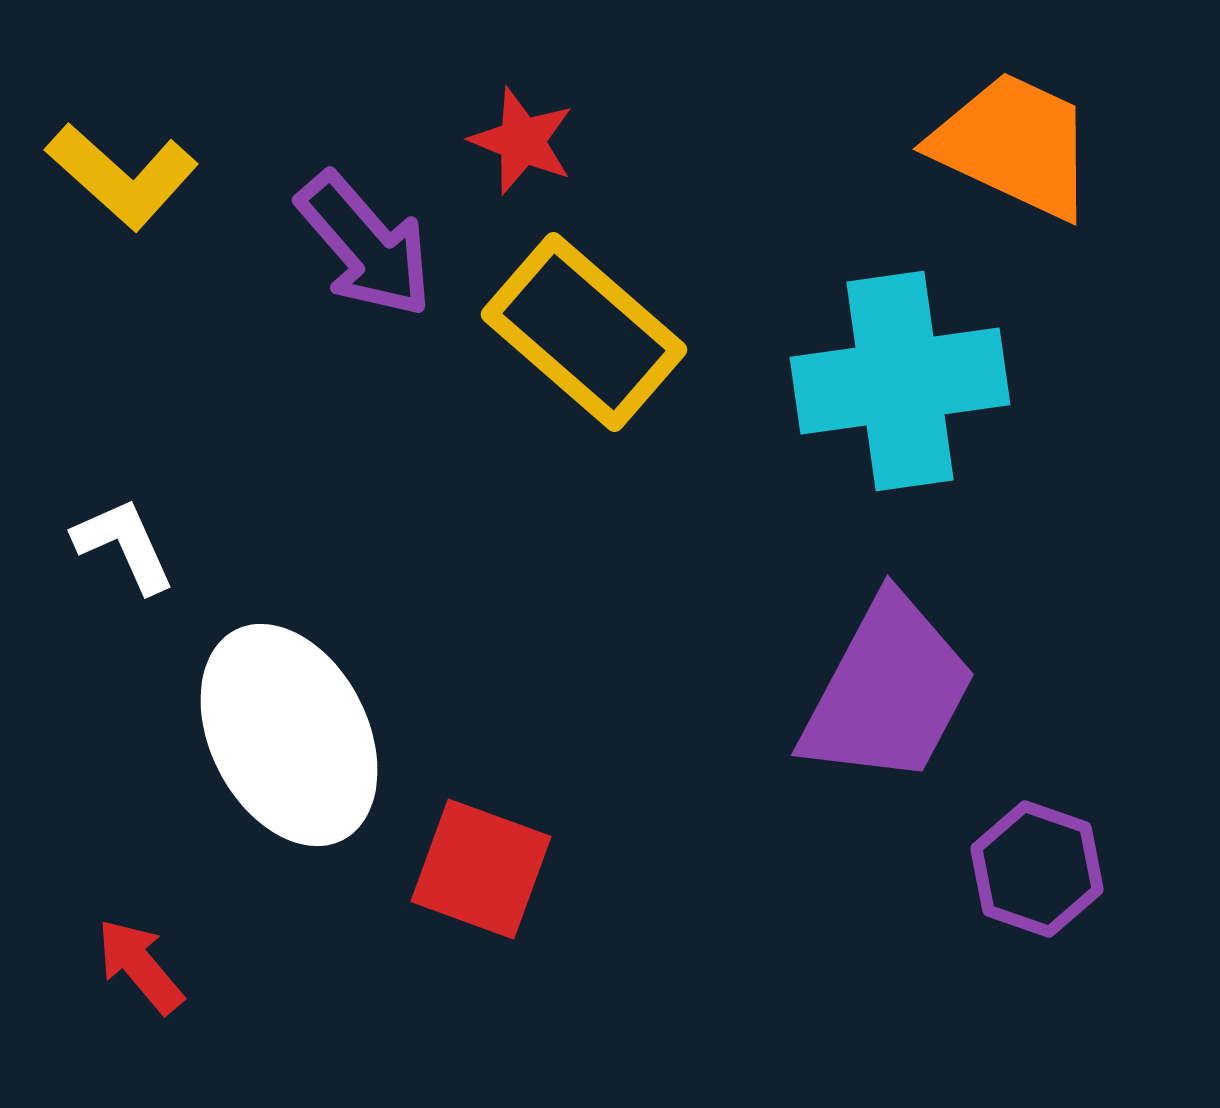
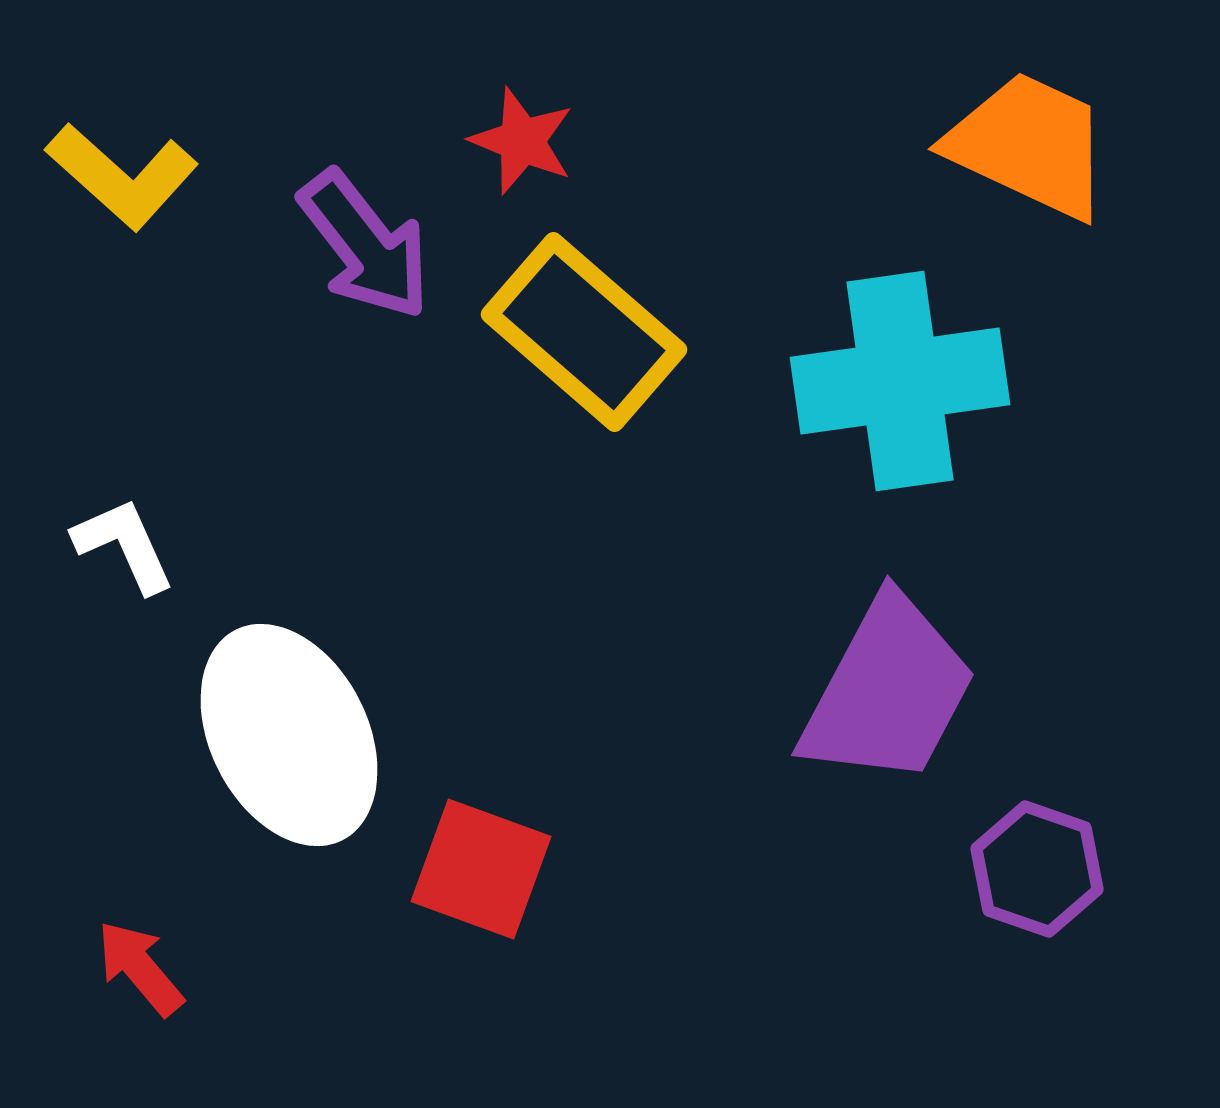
orange trapezoid: moved 15 px right
purple arrow: rotated 3 degrees clockwise
red arrow: moved 2 px down
